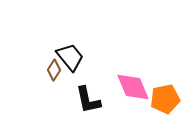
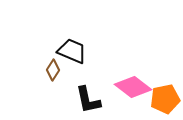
black trapezoid: moved 2 px right, 6 px up; rotated 28 degrees counterclockwise
brown diamond: moved 1 px left
pink diamond: rotated 30 degrees counterclockwise
